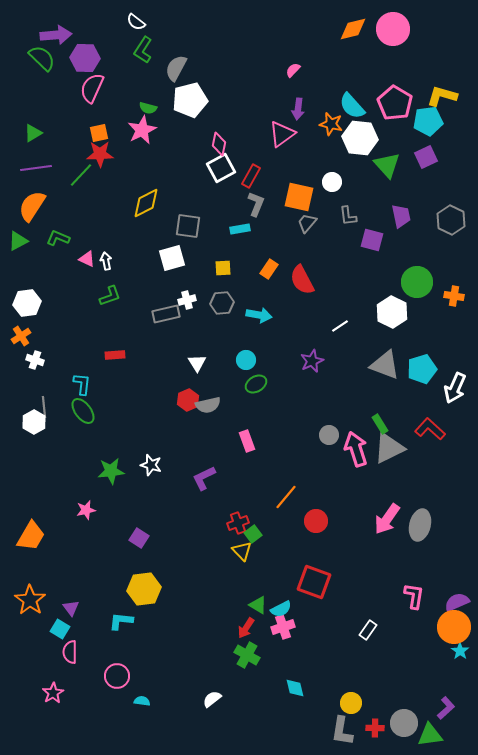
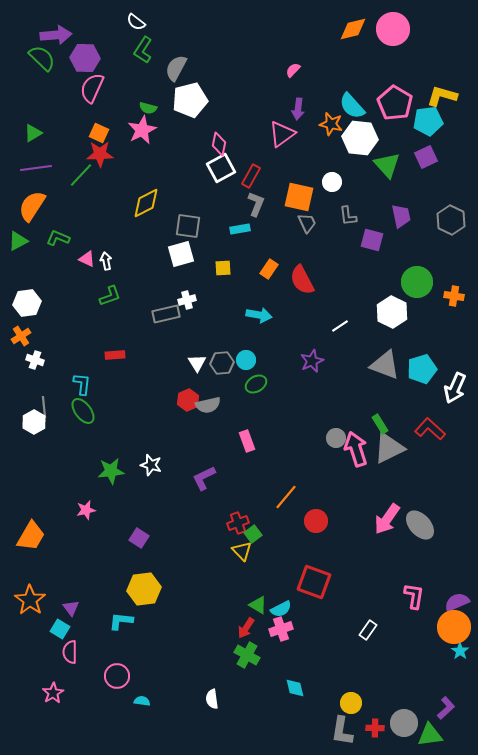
orange square at (99, 133): rotated 36 degrees clockwise
gray trapezoid at (307, 223): rotated 115 degrees clockwise
white square at (172, 258): moved 9 px right, 4 px up
gray hexagon at (222, 303): moved 60 px down
gray circle at (329, 435): moved 7 px right, 3 px down
gray ellipse at (420, 525): rotated 56 degrees counterclockwise
pink cross at (283, 627): moved 2 px left, 2 px down
white semicircle at (212, 699): rotated 60 degrees counterclockwise
